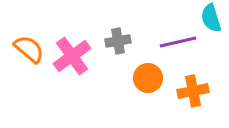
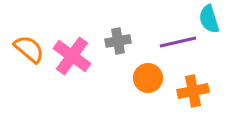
cyan semicircle: moved 2 px left, 1 px down
pink cross: rotated 18 degrees counterclockwise
